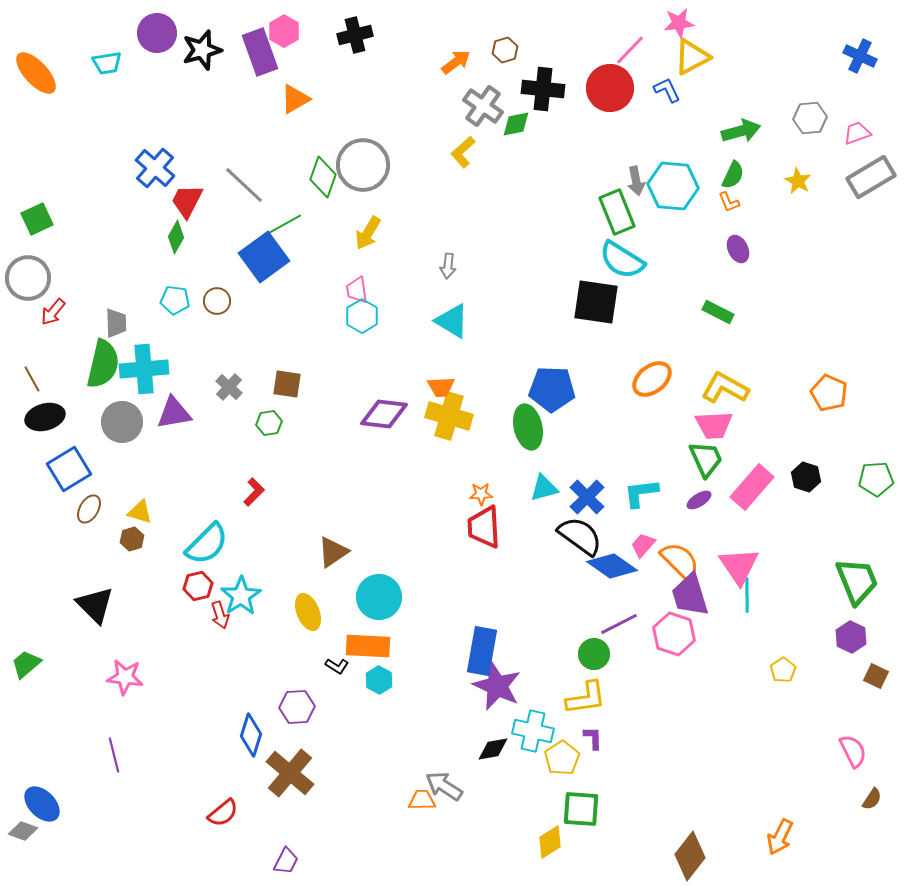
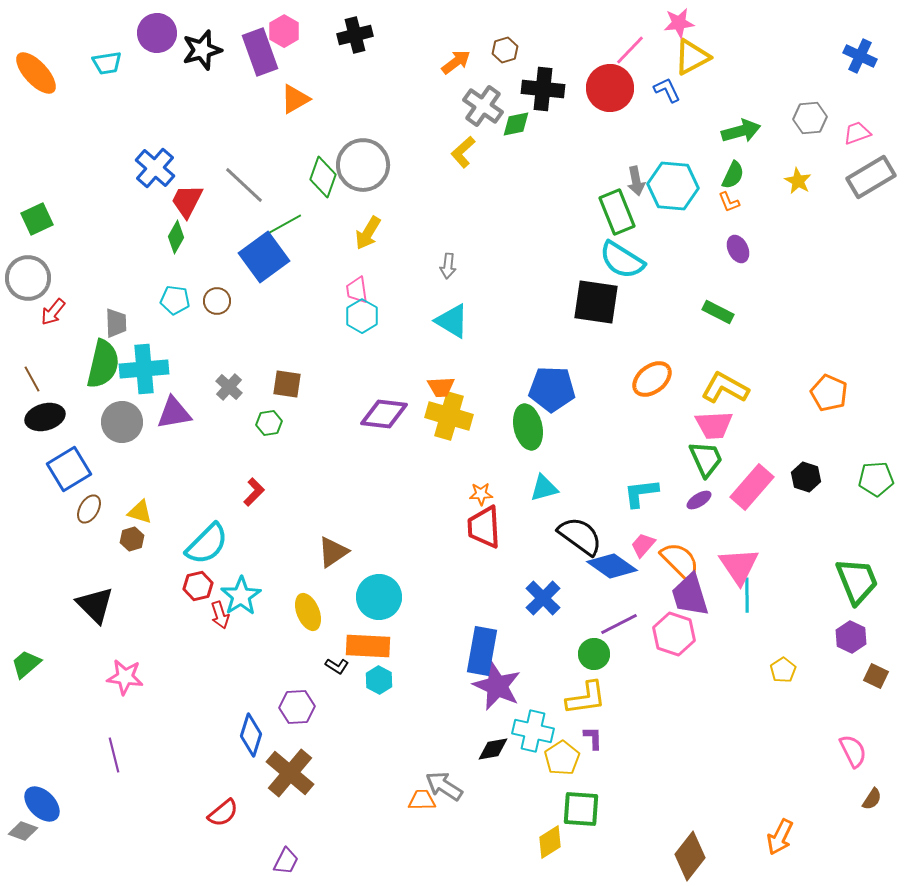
blue cross at (587, 497): moved 44 px left, 101 px down
